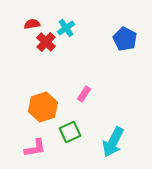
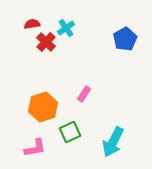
blue pentagon: rotated 15 degrees clockwise
